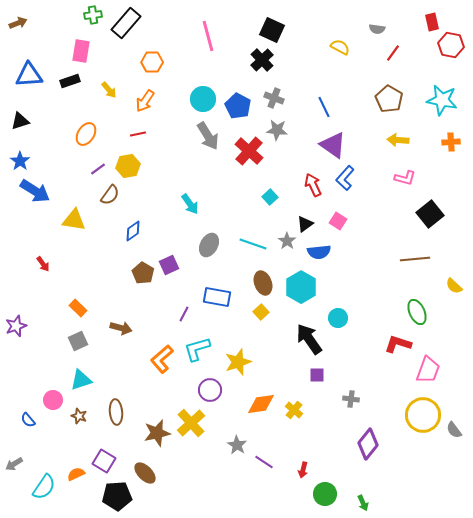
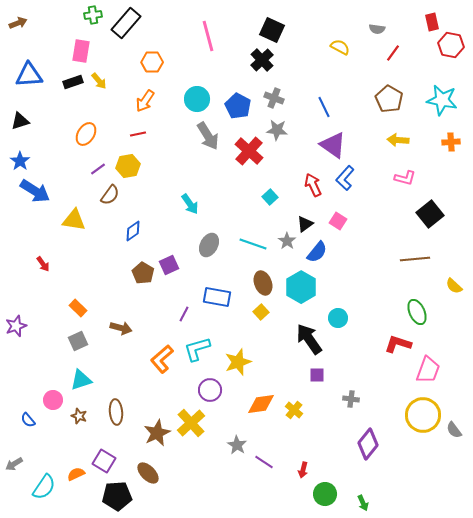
black rectangle at (70, 81): moved 3 px right, 1 px down
yellow arrow at (109, 90): moved 10 px left, 9 px up
cyan circle at (203, 99): moved 6 px left
blue semicircle at (319, 252): moved 2 px left; rotated 45 degrees counterclockwise
brown star at (157, 433): rotated 12 degrees counterclockwise
brown ellipse at (145, 473): moved 3 px right
